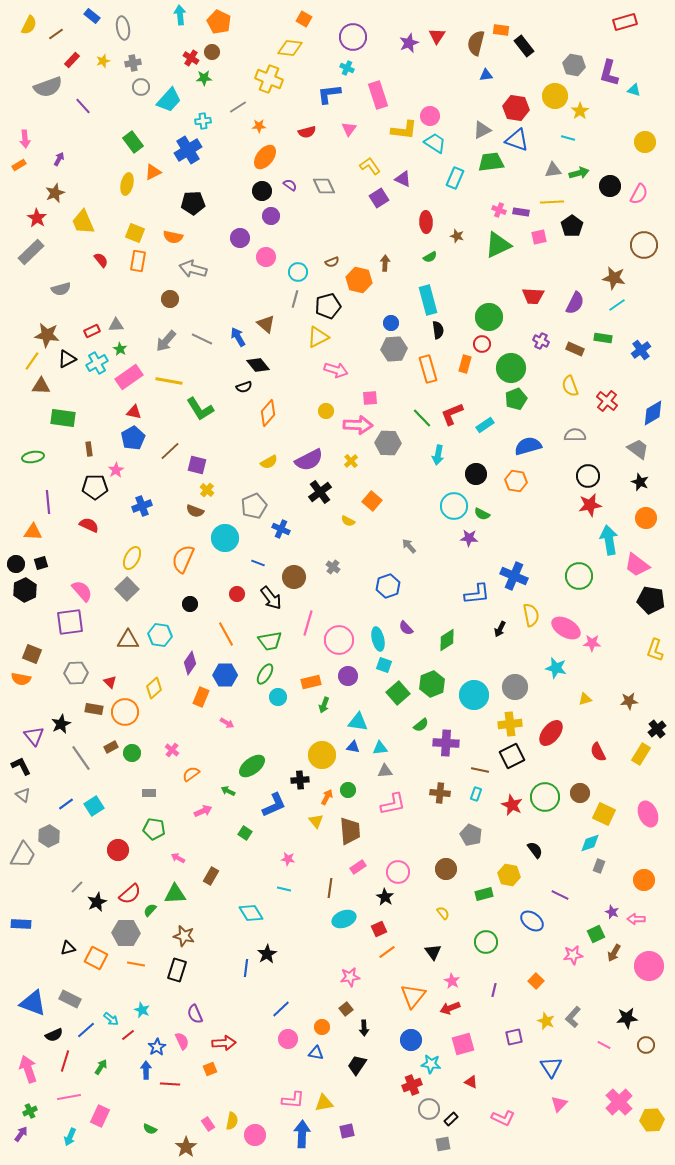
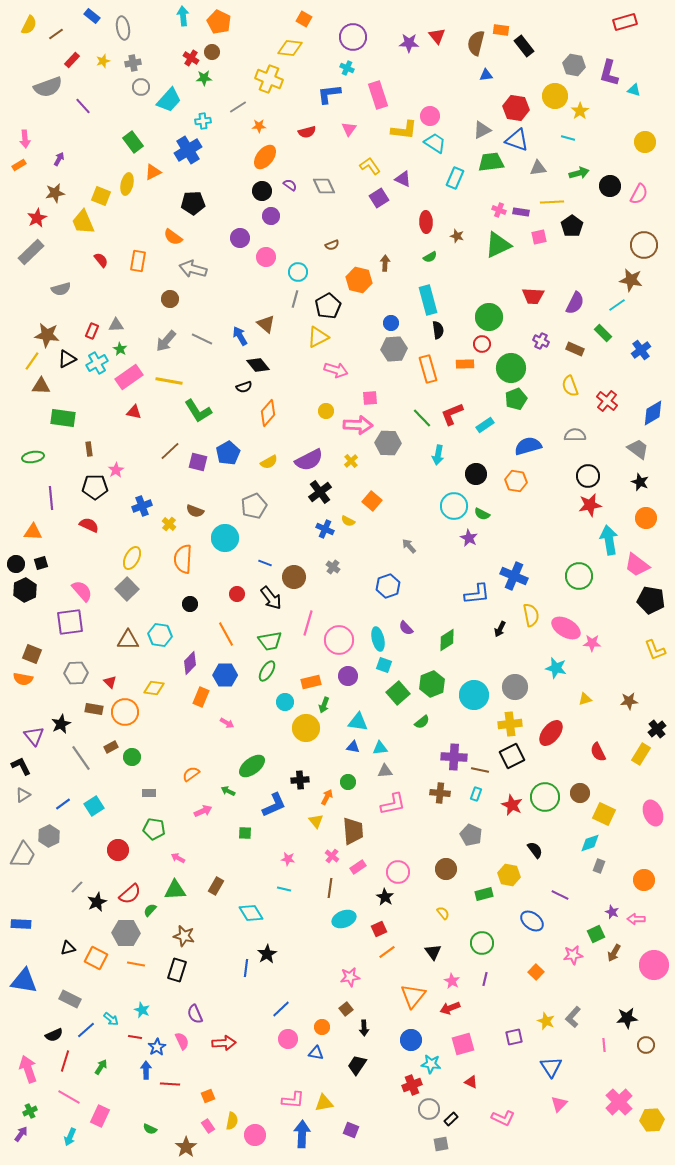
cyan arrow at (180, 15): moved 3 px right, 1 px down
red triangle at (437, 36): rotated 12 degrees counterclockwise
purple star at (409, 43): rotated 24 degrees clockwise
gray triangle at (553, 170): moved 15 px left, 2 px up
brown star at (55, 193): rotated 12 degrees clockwise
red star at (37, 218): rotated 12 degrees clockwise
yellow square at (135, 233): moved 34 px left, 37 px up
orange semicircle at (173, 237): rotated 24 degrees clockwise
brown semicircle at (332, 262): moved 17 px up
brown star at (614, 278): moved 17 px right, 2 px down
black pentagon at (328, 306): rotated 15 degrees counterclockwise
red rectangle at (92, 331): rotated 42 degrees counterclockwise
blue arrow at (238, 337): moved 2 px right, 1 px up
green rectangle at (603, 338): moved 5 px up; rotated 36 degrees clockwise
orange rectangle at (465, 364): rotated 72 degrees clockwise
green L-shape at (200, 409): moved 2 px left, 2 px down
blue pentagon at (133, 438): moved 95 px right, 15 px down
purple square at (197, 465): moved 1 px right, 3 px up
yellow cross at (207, 490): moved 38 px left, 34 px down
purple line at (48, 502): moved 3 px right, 4 px up
blue cross at (281, 529): moved 44 px right
purple star at (469, 538): rotated 24 degrees clockwise
orange semicircle at (183, 559): rotated 20 degrees counterclockwise
blue line at (258, 563): moved 7 px right
yellow L-shape at (655, 650): rotated 40 degrees counterclockwise
purple diamond at (190, 663): rotated 10 degrees clockwise
green ellipse at (265, 674): moved 2 px right, 3 px up
orange semicircle at (21, 679): moved 2 px right
yellow diamond at (154, 688): rotated 50 degrees clockwise
cyan circle at (278, 697): moved 7 px right, 5 px down
green semicircle at (421, 725): moved 1 px right, 3 px up
purple cross at (446, 743): moved 8 px right, 14 px down
pink cross at (172, 750): moved 160 px right, 106 px down
green circle at (132, 753): moved 4 px down
yellow circle at (322, 755): moved 16 px left, 27 px up
green circle at (348, 790): moved 8 px up
gray triangle at (23, 795): rotated 49 degrees clockwise
blue line at (66, 804): moved 3 px left
pink ellipse at (648, 814): moved 5 px right, 1 px up
brown trapezoid at (350, 831): moved 3 px right
green square at (245, 833): rotated 32 degrees counterclockwise
brown rectangle at (211, 876): moved 5 px right, 10 px down
green triangle at (175, 894): moved 4 px up
green circle at (486, 942): moved 4 px left, 1 px down
pink circle at (649, 966): moved 5 px right, 1 px up
orange square at (536, 981): moved 9 px up
purple line at (494, 990): moved 9 px left, 11 px up
blue triangle at (33, 1003): moved 9 px left, 22 px up; rotated 12 degrees counterclockwise
red line at (128, 1035): moved 7 px right, 2 px down; rotated 48 degrees clockwise
pink line at (604, 1045): rotated 56 degrees clockwise
orange square at (210, 1069): moved 2 px left, 27 px down
pink line at (69, 1097): rotated 40 degrees clockwise
pink rectangle at (208, 1124): moved 2 px down
purple square at (347, 1131): moved 4 px right, 1 px up; rotated 35 degrees clockwise
gray square at (443, 1144): moved 2 px left
